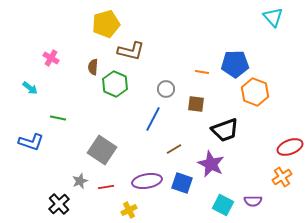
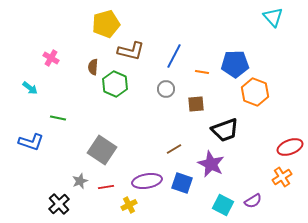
brown square: rotated 12 degrees counterclockwise
blue line: moved 21 px right, 63 px up
purple semicircle: rotated 30 degrees counterclockwise
yellow cross: moved 5 px up
